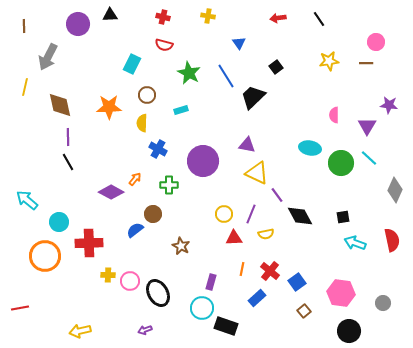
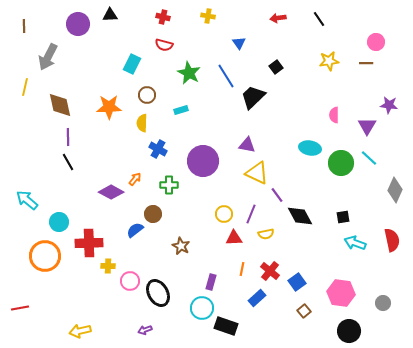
yellow cross at (108, 275): moved 9 px up
